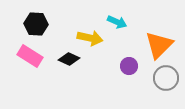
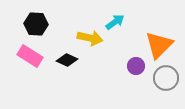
cyan arrow: moved 2 px left; rotated 60 degrees counterclockwise
black diamond: moved 2 px left, 1 px down
purple circle: moved 7 px right
